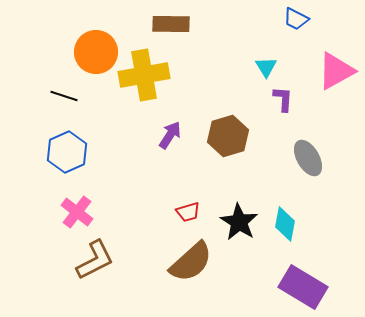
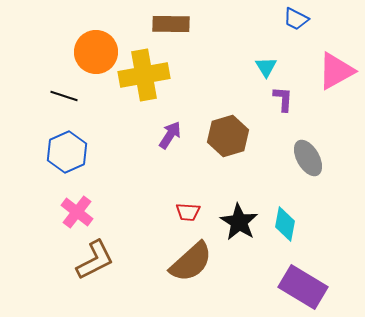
red trapezoid: rotated 20 degrees clockwise
